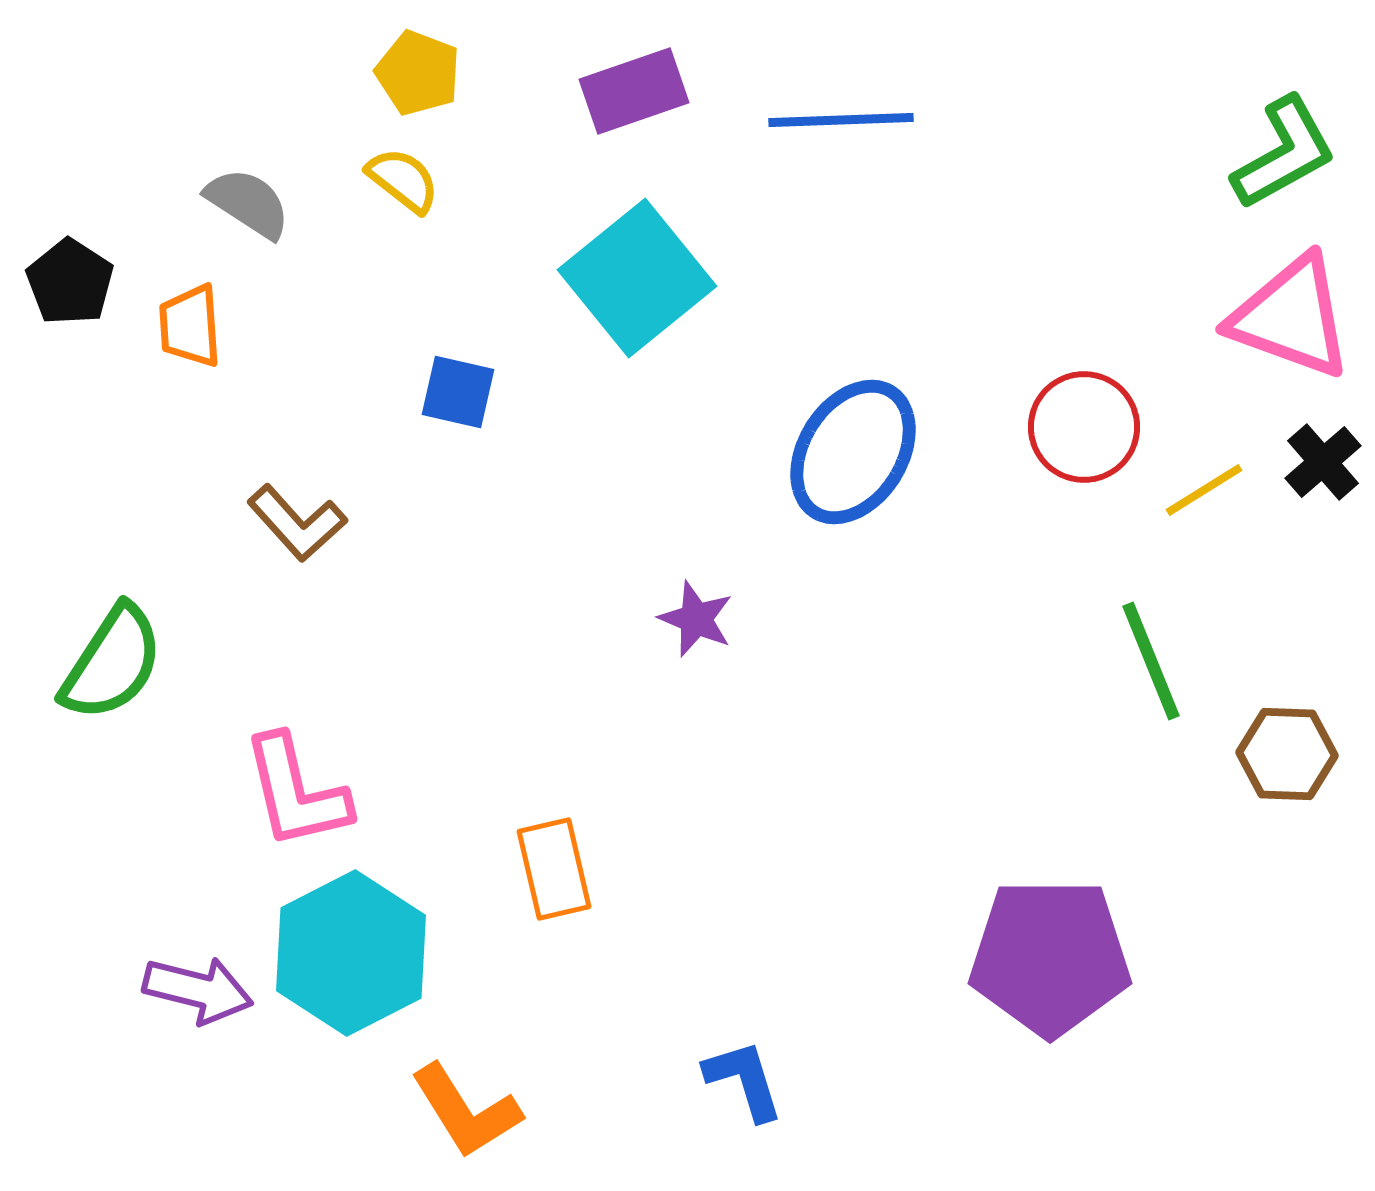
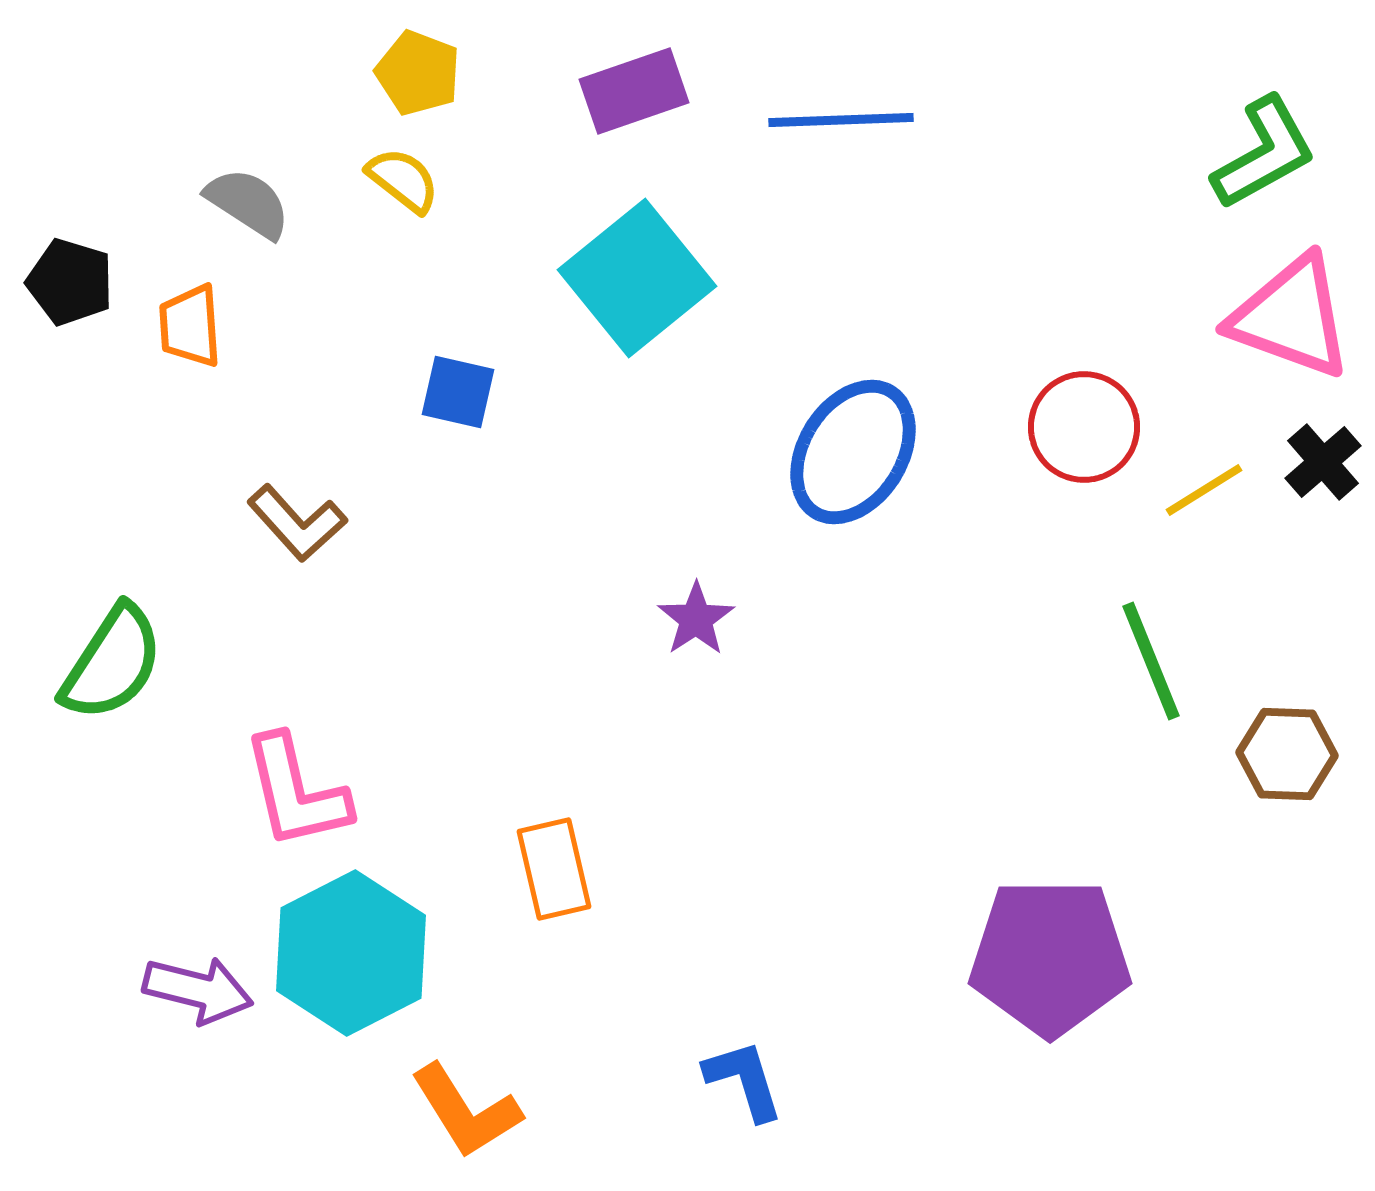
green L-shape: moved 20 px left
black pentagon: rotated 16 degrees counterclockwise
purple star: rotated 16 degrees clockwise
